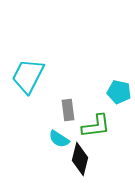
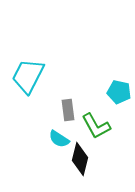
green L-shape: rotated 68 degrees clockwise
